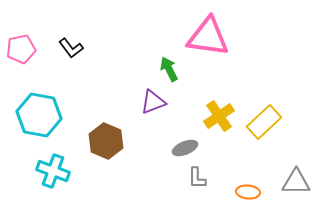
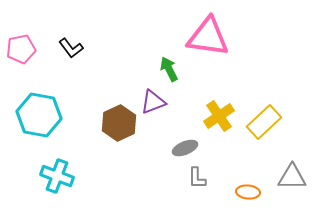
brown hexagon: moved 13 px right, 18 px up; rotated 12 degrees clockwise
cyan cross: moved 4 px right, 5 px down
gray triangle: moved 4 px left, 5 px up
